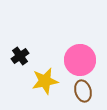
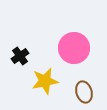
pink circle: moved 6 px left, 12 px up
brown ellipse: moved 1 px right, 1 px down
